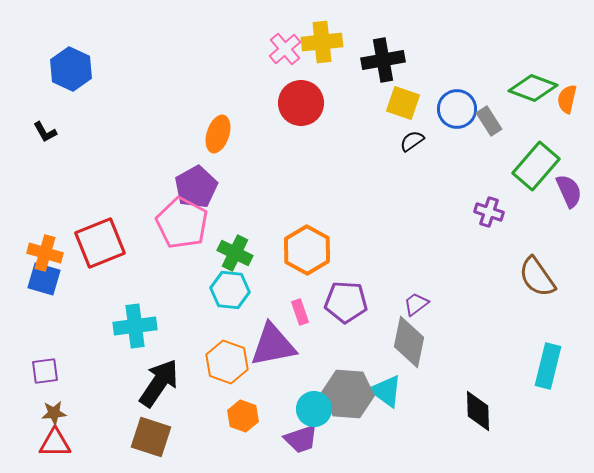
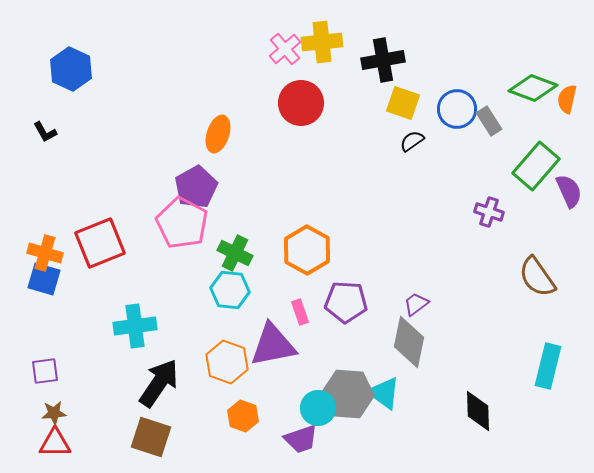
cyan triangle at (386, 391): moved 2 px left, 2 px down
cyan circle at (314, 409): moved 4 px right, 1 px up
